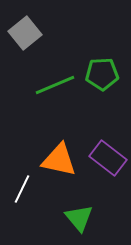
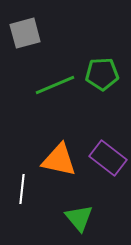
gray square: rotated 24 degrees clockwise
white line: rotated 20 degrees counterclockwise
